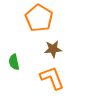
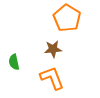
orange pentagon: moved 28 px right
